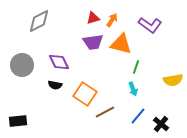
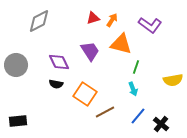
purple trapezoid: moved 3 px left, 9 px down; rotated 115 degrees counterclockwise
gray circle: moved 6 px left
black semicircle: moved 1 px right, 1 px up
